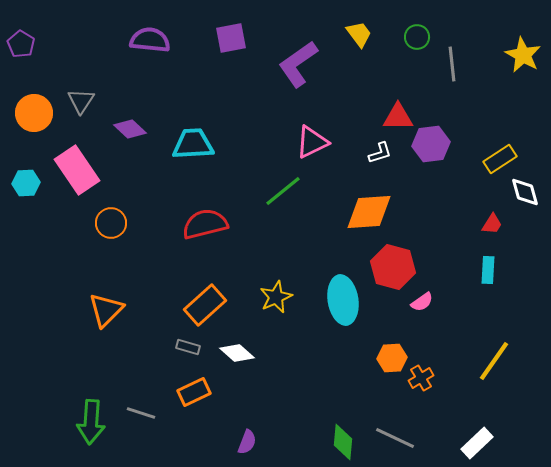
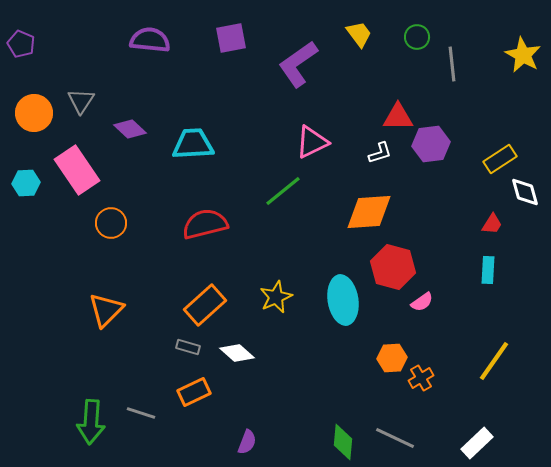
purple pentagon at (21, 44): rotated 8 degrees counterclockwise
